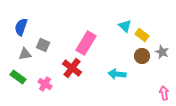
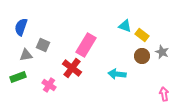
cyan triangle: rotated 24 degrees counterclockwise
pink rectangle: moved 2 px down
gray triangle: moved 1 px right, 1 px down
green rectangle: rotated 56 degrees counterclockwise
pink cross: moved 4 px right, 1 px down
pink arrow: moved 1 px down
